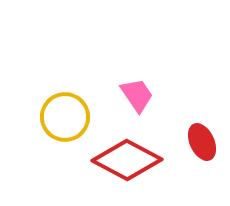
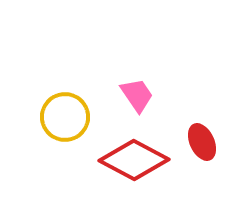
red diamond: moved 7 px right
